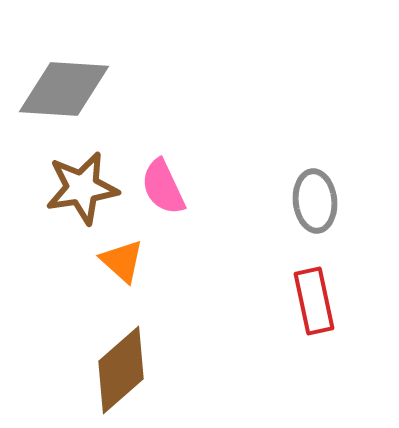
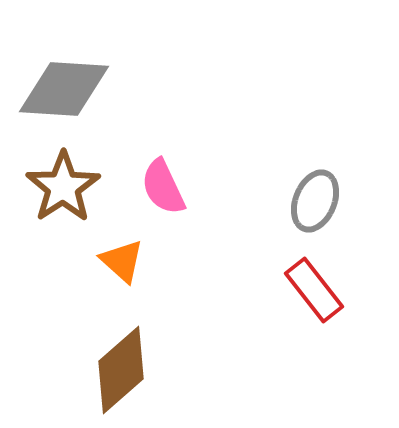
brown star: moved 19 px left, 1 px up; rotated 24 degrees counterclockwise
gray ellipse: rotated 28 degrees clockwise
red rectangle: moved 11 px up; rotated 26 degrees counterclockwise
